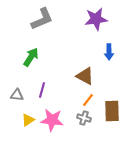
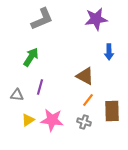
purple line: moved 2 px left, 3 px up
gray cross: moved 4 px down
